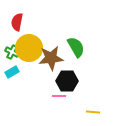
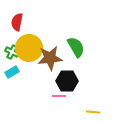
brown star: moved 1 px left
